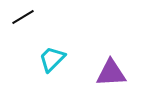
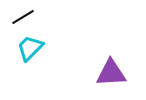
cyan trapezoid: moved 22 px left, 11 px up
